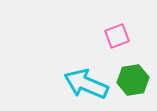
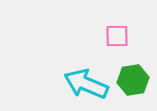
pink square: rotated 20 degrees clockwise
